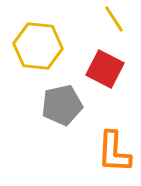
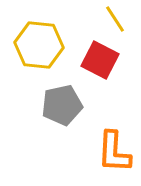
yellow line: moved 1 px right
yellow hexagon: moved 1 px right, 1 px up
red square: moved 5 px left, 9 px up
